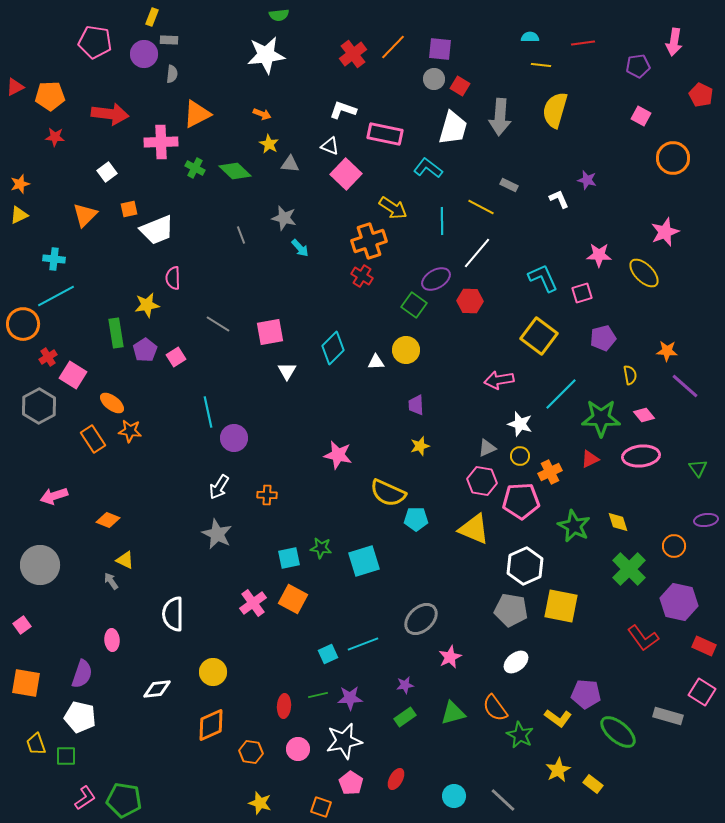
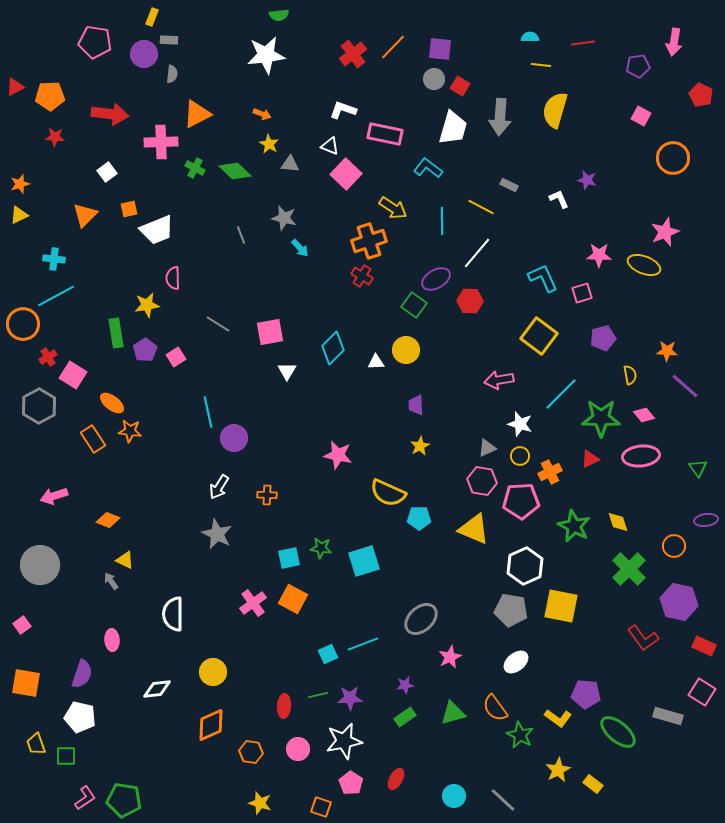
yellow ellipse at (644, 273): moved 8 px up; rotated 24 degrees counterclockwise
yellow star at (420, 446): rotated 12 degrees counterclockwise
cyan pentagon at (416, 519): moved 3 px right, 1 px up
